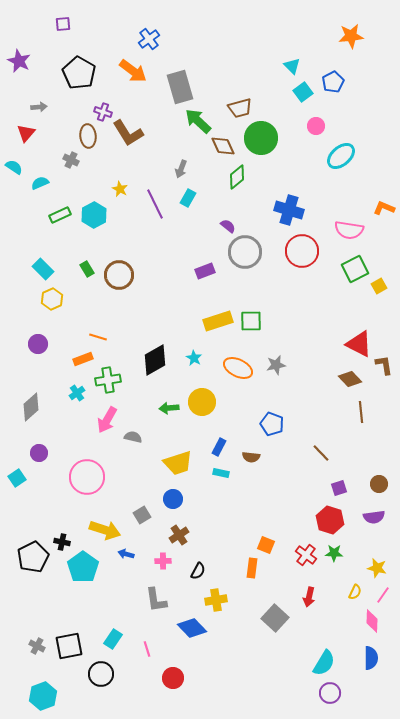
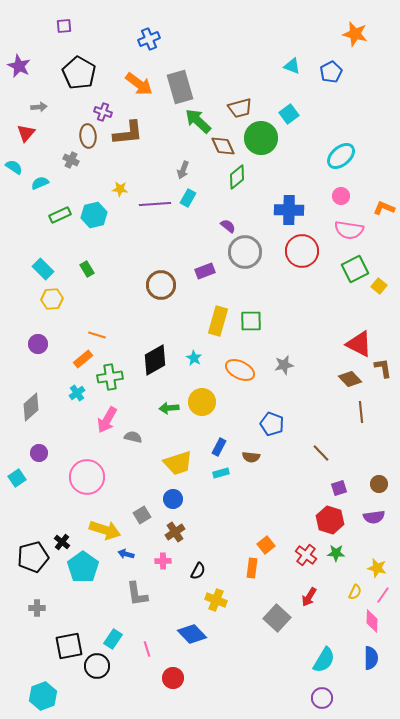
purple square at (63, 24): moved 1 px right, 2 px down
orange star at (351, 36): moved 4 px right, 2 px up; rotated 20 degrees clockwise
blue cross at (149, 39): rotated 15 degrees clockwise
purple star at (19, 61): moved 5 px down
cyan triangle at (292, 66): rotated 24 degrees counterclockwise
orange arrow at (133, 71): moved 6 px right, 13 px down
blue pentagon at (333, 82): moved 2 px left, 10 px up
cyan square at (303, 92): moved 14 px left, 22 px down
pink circle at (316, 126): moved 25 px right, 70 px down
brown L-shape at (128, 133): rotated 64 degrees counterclockwise
gray arrow at (181, 169): moved 2 px right, 1 px down
yellow star at (120, 189): rotated 21 degrees counterclockwise
purple line at (155, 204): rotated 68 degrees counterclockwise
blue cross at (289, 210): rotated 16 degrees counterclockwise
cyan hexagon at (94, 215): rotated 15 degrees clockwise
brown circle at (119, 275): moved 42 px right, 10 px down
yellow square at (379, 286): rotated 21 degrees counterclockwise
yellow hexagon at (52, 299): rotated 20 degrees clockwise
yellow rectangle at (218, 321): rotated 56 degrees counterclockwise
orange line at (98, 337): moved 1 px left, 2 px up
orange rectangle at (83, 359): rotated 18 degrees counterclockwise
gray star at (276, 365): moved 8 px right
brown L-shape at (384, 365): moved 1 px left, 3 px down
orange ellipse at (238, 368): moved 2 px right, 2 px down
green cross at (108, 380): moved 2 px right, 3 px up
cyan rectangle at (221, 473): rotated 28 degrees counterclockwise
brown cross at (179, 535): moved 4 px left, 3 px up
black cross at (62, 542): rotated 28 degrees clockwise
orange square at (266, 545): rotated 30 degrees clockwise
green star at (334, 553): moved 2 px right
black pentagon at (33, 557): rotated 12 degrees clockwise
red arrow at (309, 597): rotated 18 degrees clockwise
gray L-shape at (156, 600): moved 19 px left, 6 px up
yellow cross at (216, 600): rotated 30 degrees clockwise
gray square at (275, 618): moved 2 px right
blue diamond at (192, 628): moved 6 px down
gray cross at (37, 646): moved 38 px up; rotated 28 degrees counterclockwise
cyan semicircle at (324, 663): moved 3 px up
black circle at (101, 674): moved 4 px left, 8 px up
purple circle at (330, 693): moved 8 px left, 5 px down
